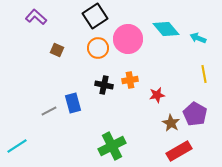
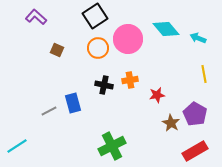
red rectangle: moved 16 px right
